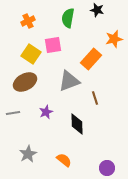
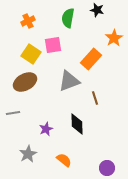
orange star: moved 1 px up; rotated 18 degrees counterclockwise
purple star: moved 17 px down
